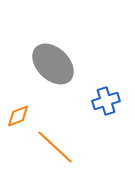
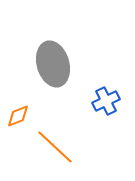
gray ellipse: rotated 30 degrees clockwise
blue cross: rotated 8 degrees counterclockwise
